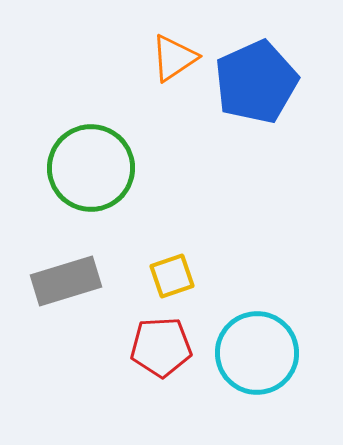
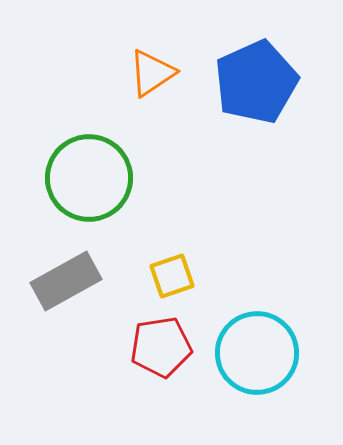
orange triangle: moved 22 px left, 15 px down
green circle: moved 2 px left, 10 px down
gray rectangle: rotated 12 degrees counterclockwise
red pentagon: rotated 6 degrees counterclockwise
